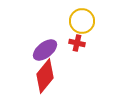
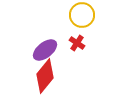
yellow circle: moved 6 px up
red cross: rotated 21 degrees clockwise
